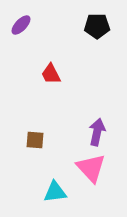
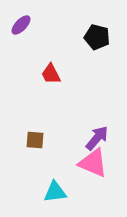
black pentagon: moved 11 px down; rotated 15 degrees clockwise
purple arrow: moved 6 px down; rotated 28 degrees clockwise
pink triangle: moved 2 px right, 5 px up; rotated 24 degrees counterclockwise
